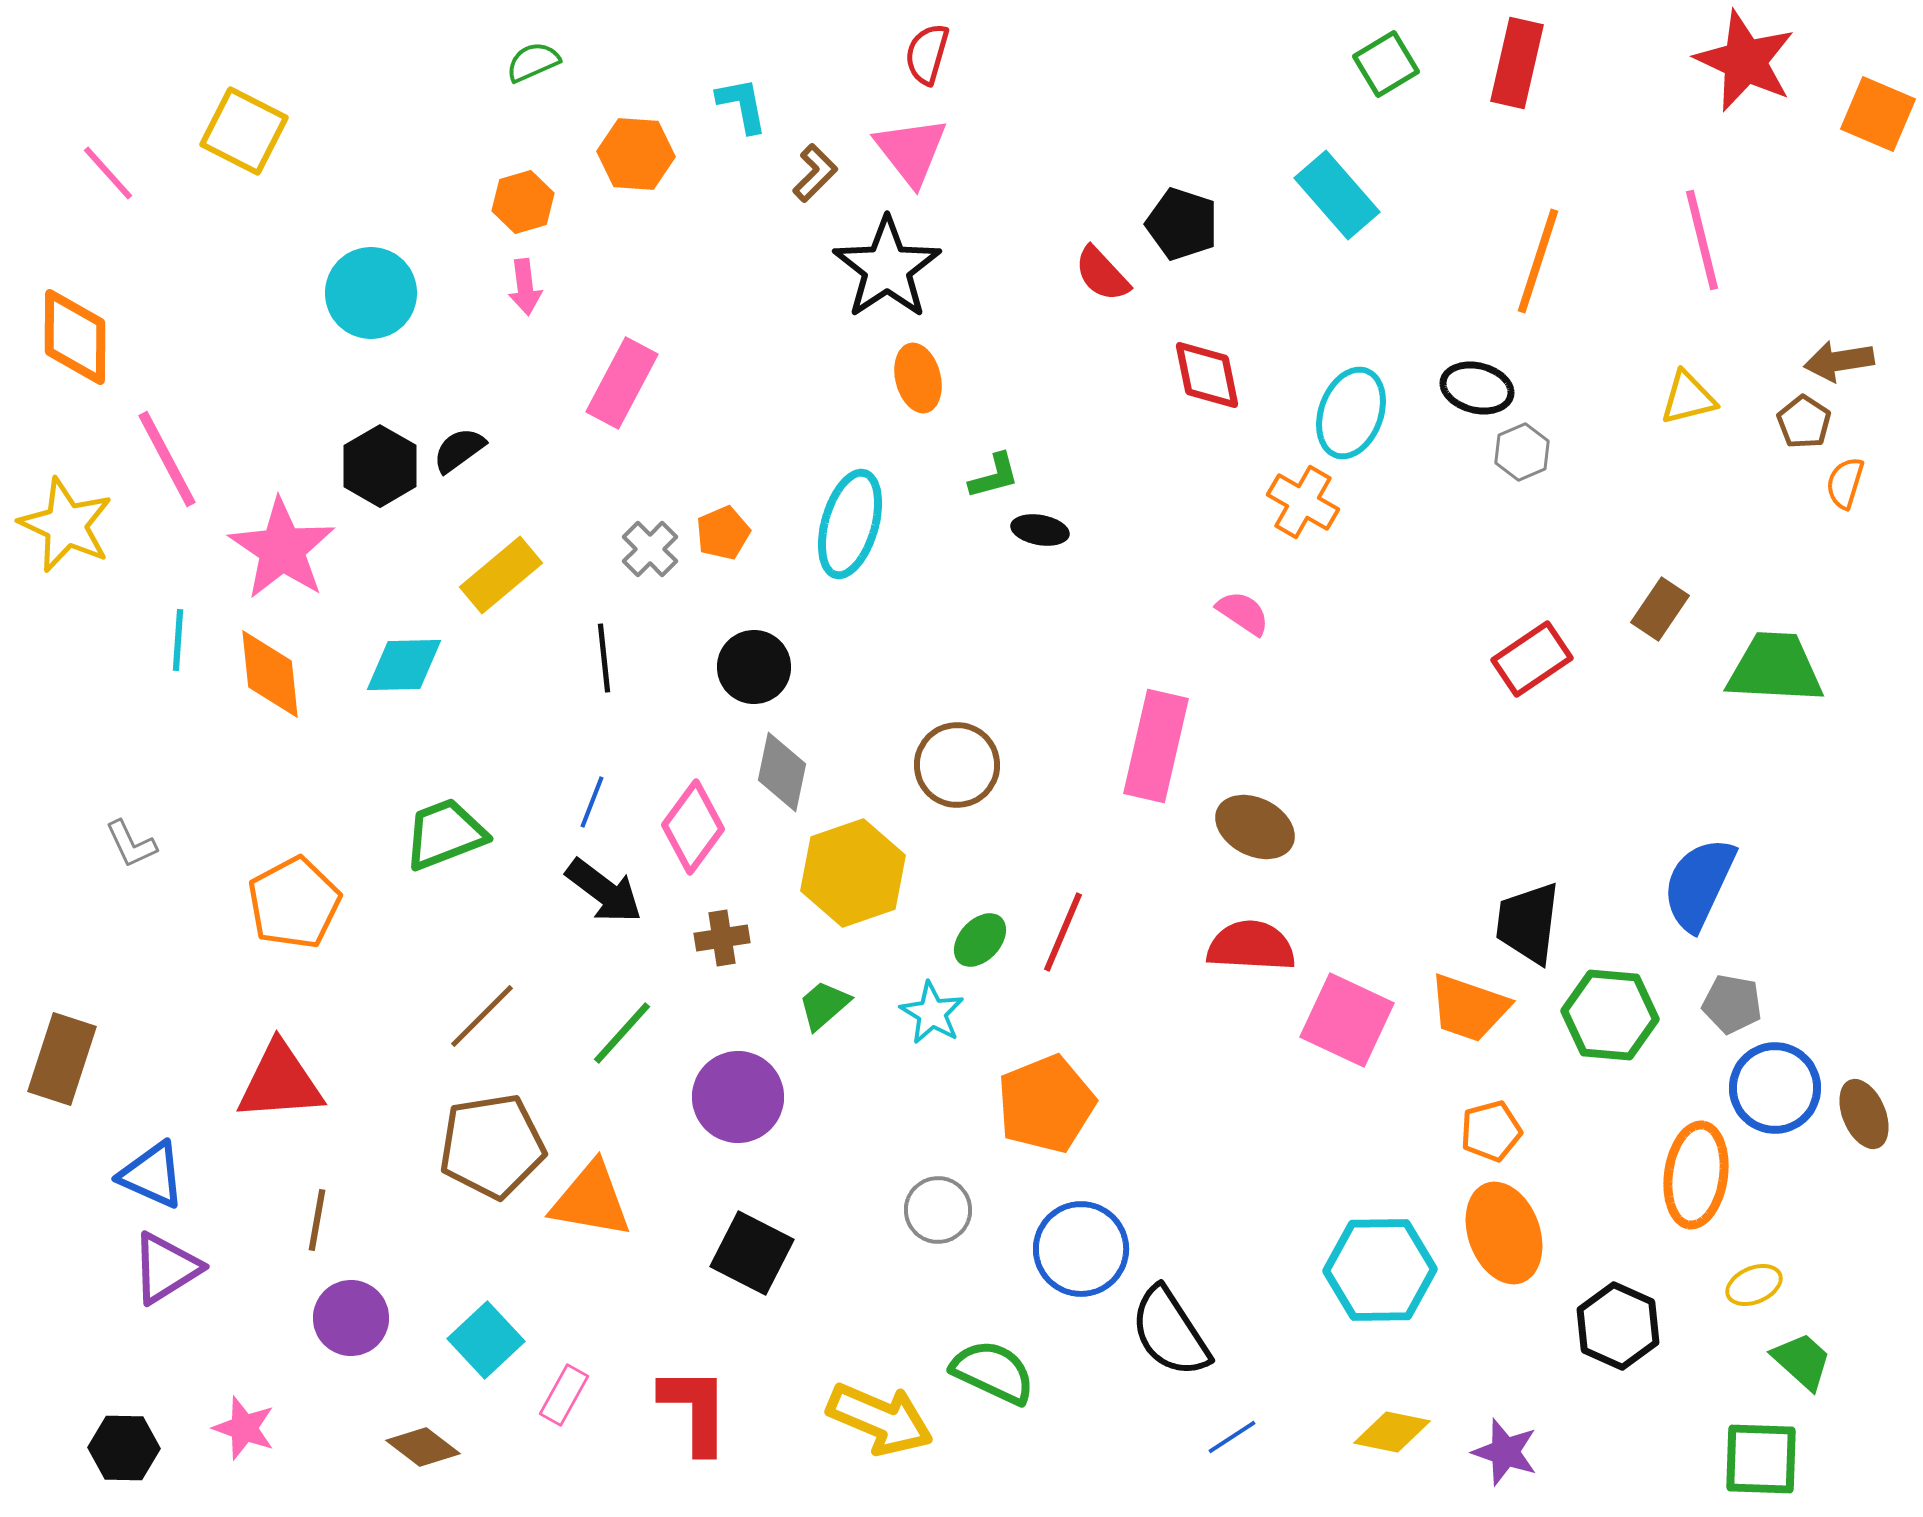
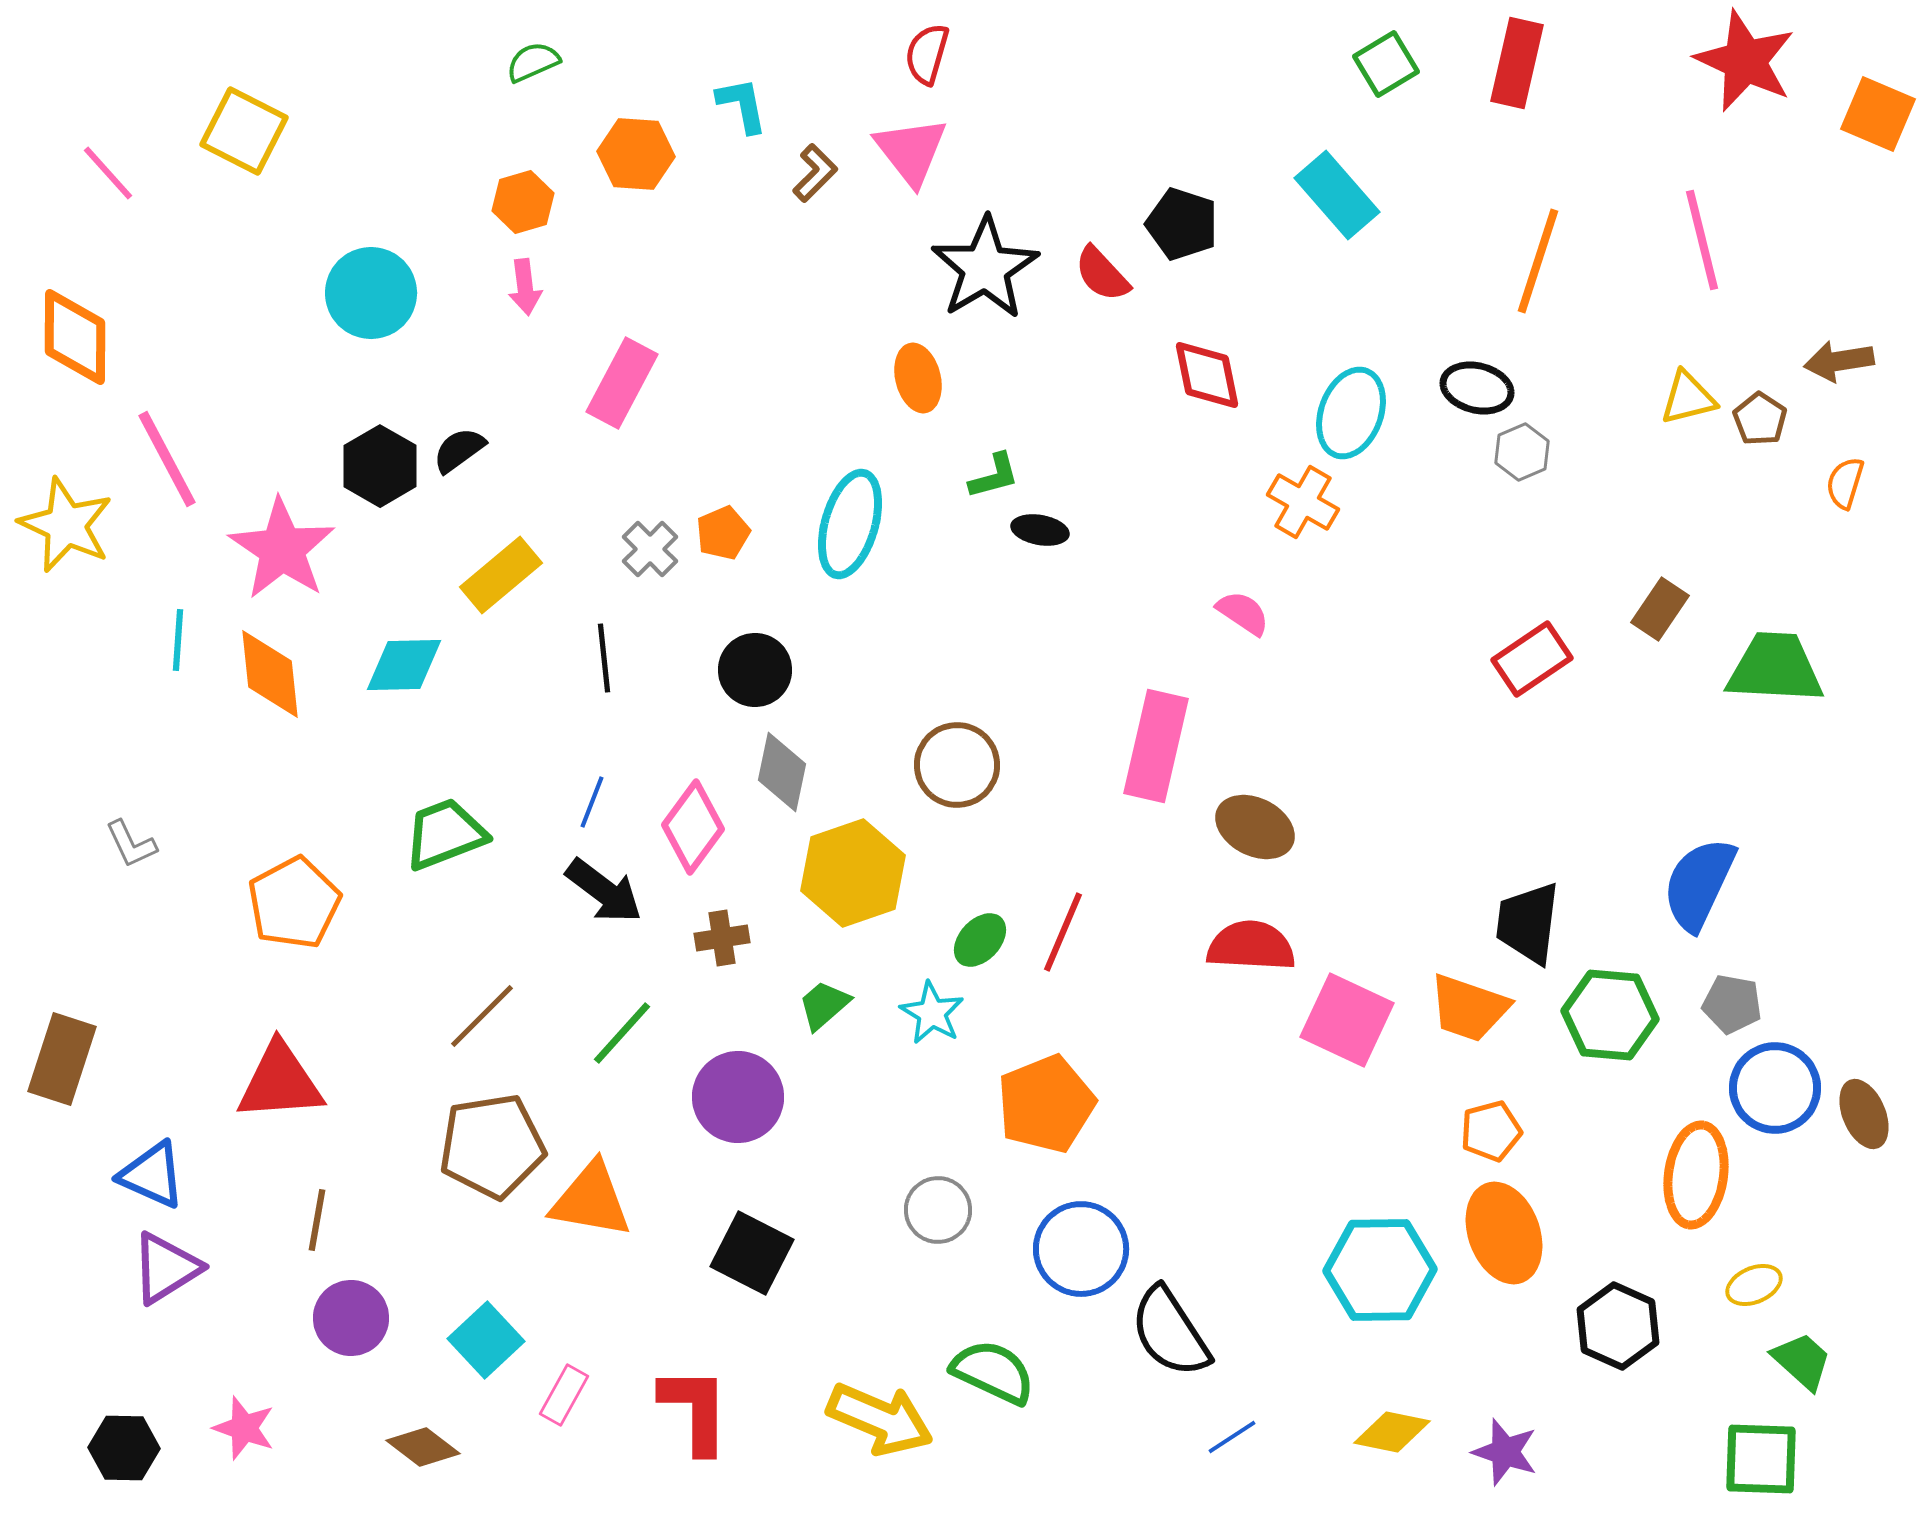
black star at (887, 268): moved 98 px right; rotated 3 degrees clockwise
brown pentagon at (1804, 422): moved 44 px left, 3 px up
black circle at (754, 667): moved 1 px right, 3 px down
